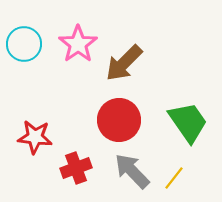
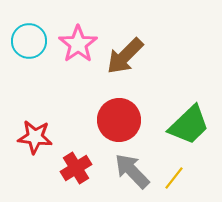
cyan circle: moved 5 px right, 3 px up
brown arrow: moved 1 px right, 7 px up
green trapezoid: moved 1 px right, 3 px down; rotated 81 degrees clockwise
red cross: rotated 12 degrees counterclockwise
